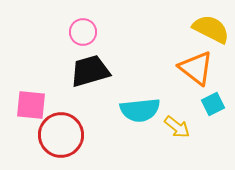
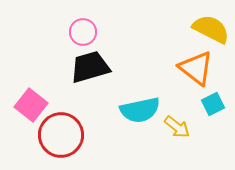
black trapezoid: moved 4 px up
pink square: rotated 32 degrees clockwise
cyan semicircle: rotated 6 degrees counterclockwise
